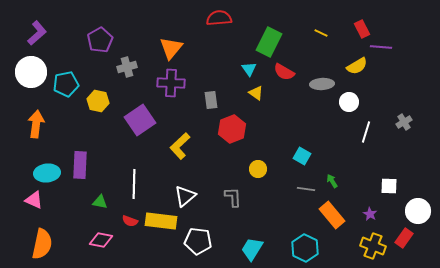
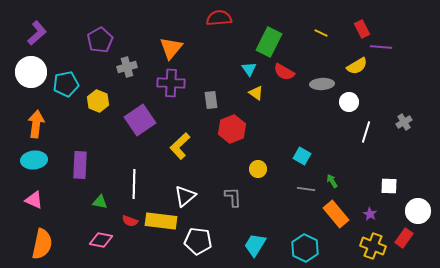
yellow hexagon at (98, 101): rotated 10 degrees clockwise
cyan ellipse at (47, 173): moved 13 px left, 13 px up
orange rectangle at (332, 215): moved 4 px right, 1 px up
cyan trapezoid at (252, 249): moved 3 px right, 4 px up
